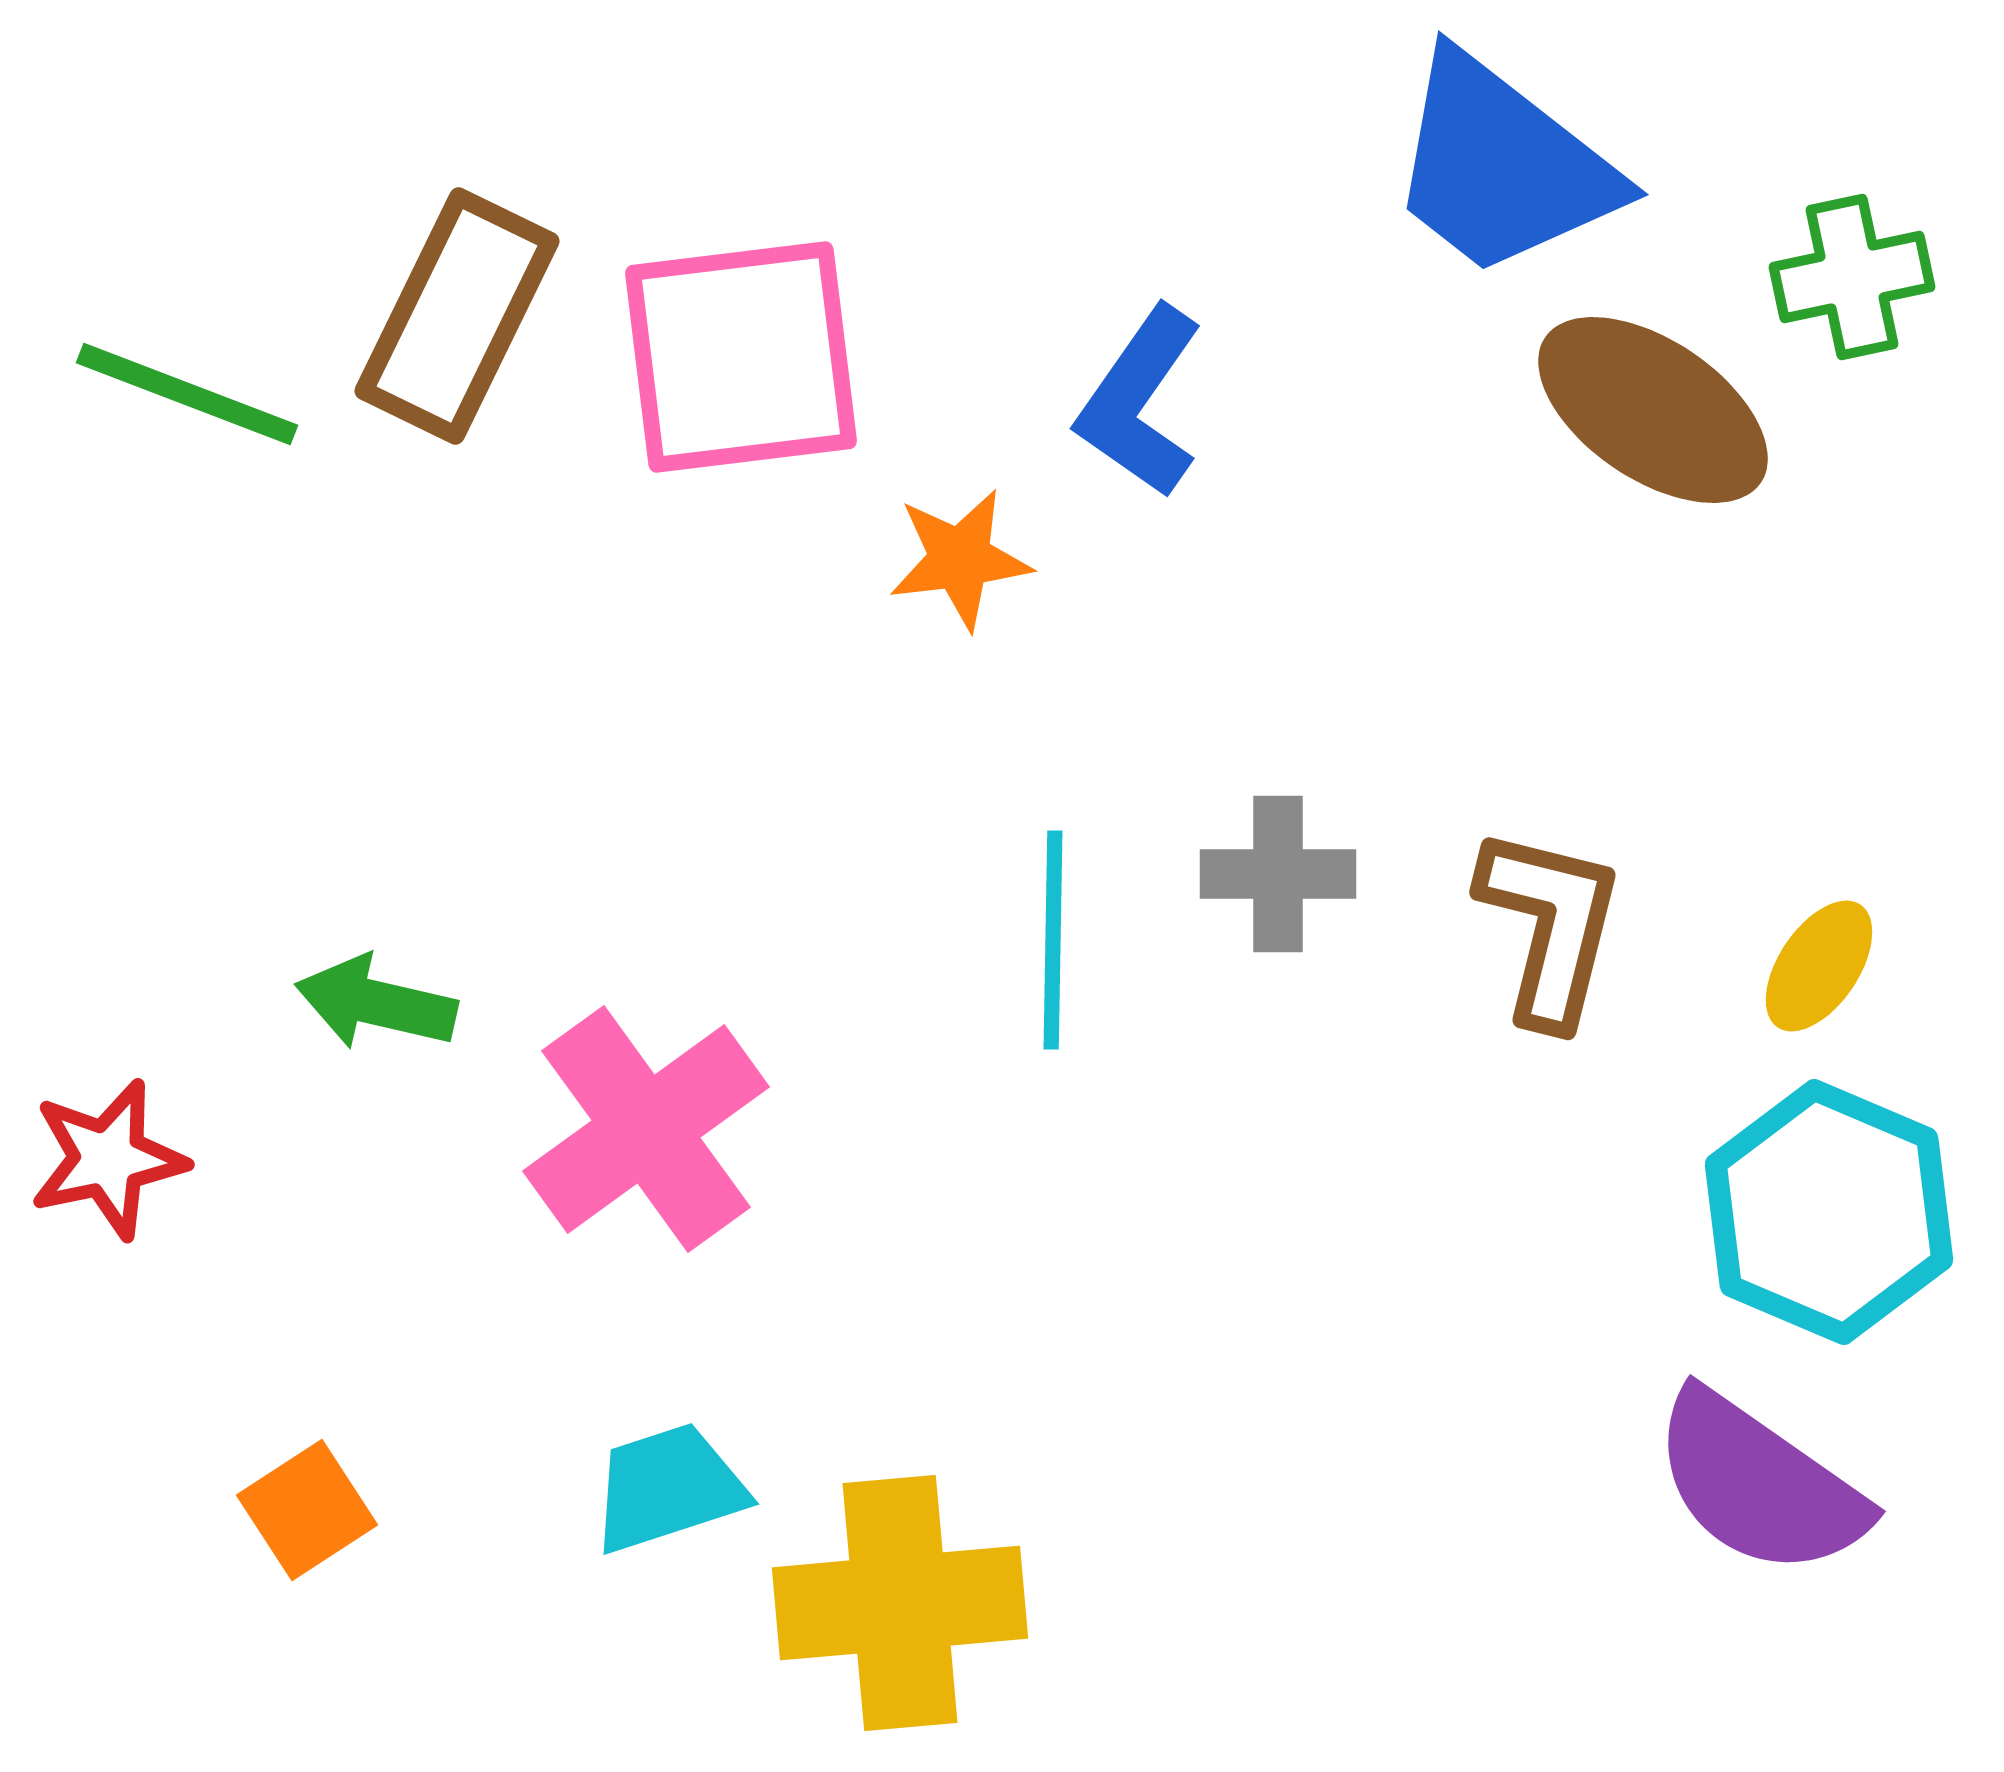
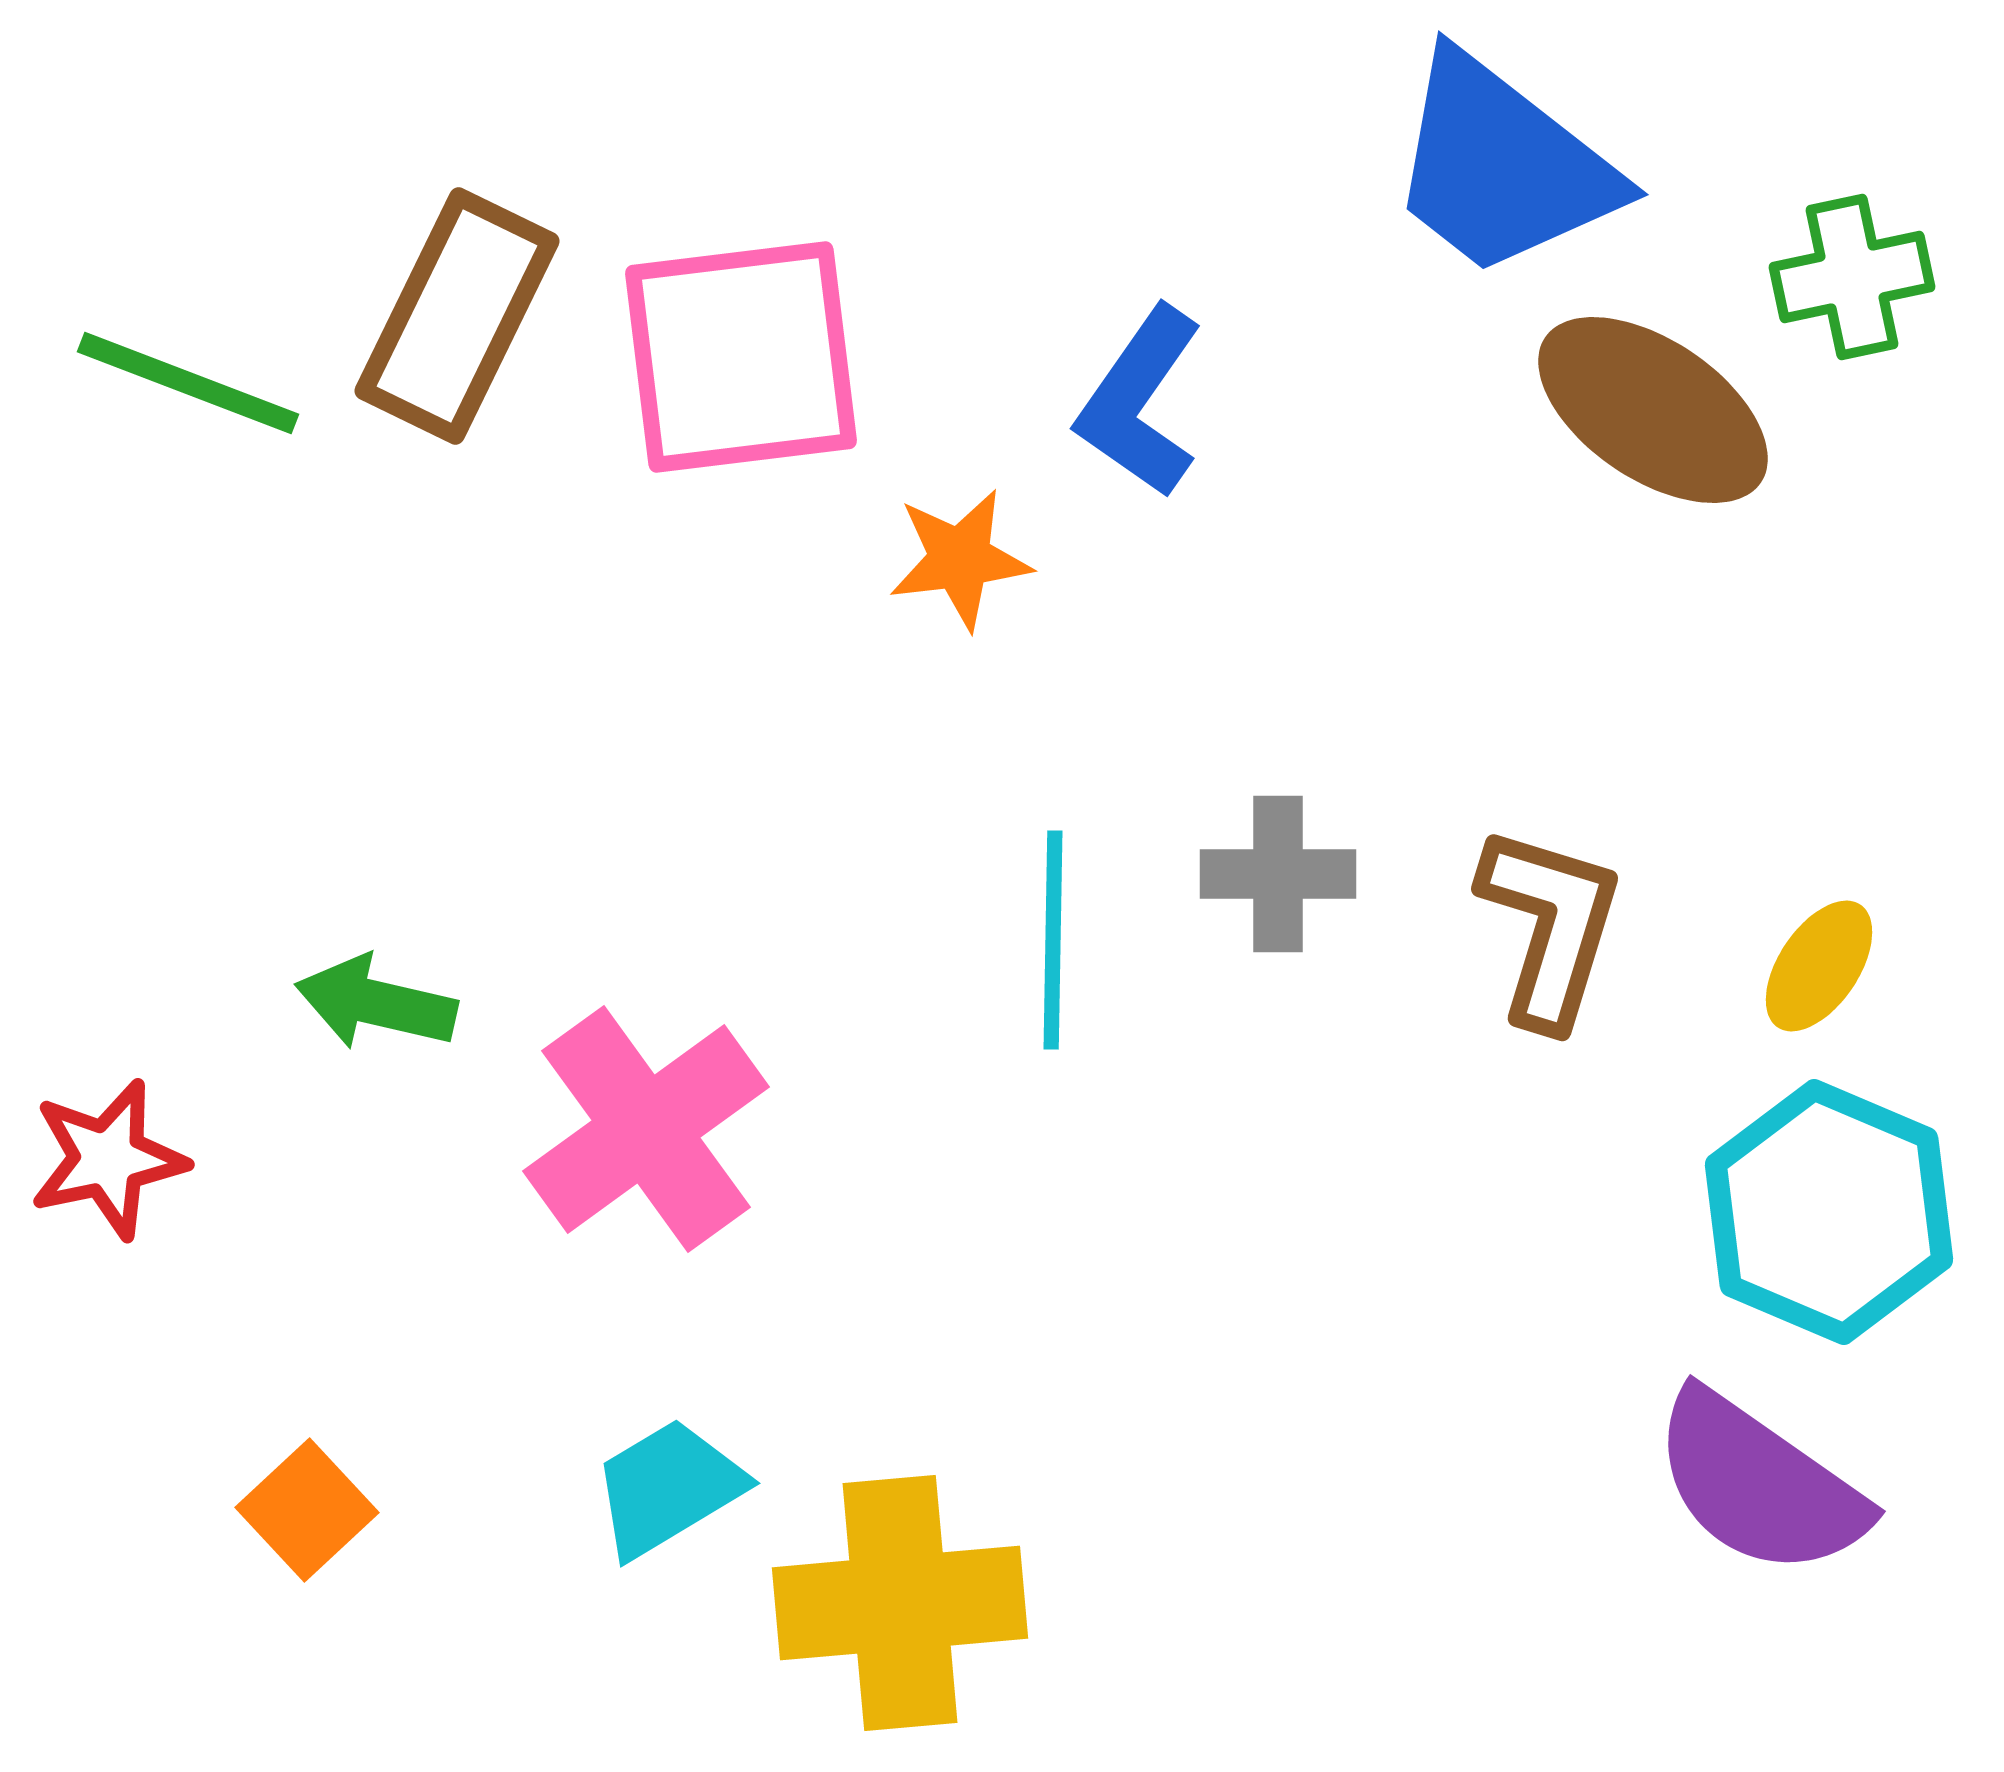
green line: moved 1 px right, 11 px up
brown L-shape: rotated 3 degrees clockwise
cyan trapezoid: rotated 13 degrees counterclockwise
orange square: rotated 10 degrees counterclockwise
